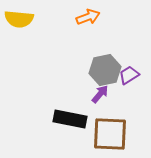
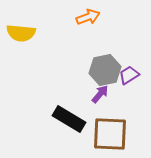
yellow semicircle: moved 2 px right, 14 px down
black rectangle: moved 1 px left; rotated 20 degrees clockwise
